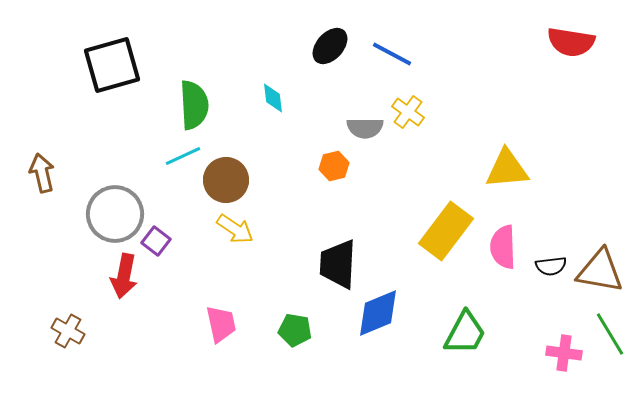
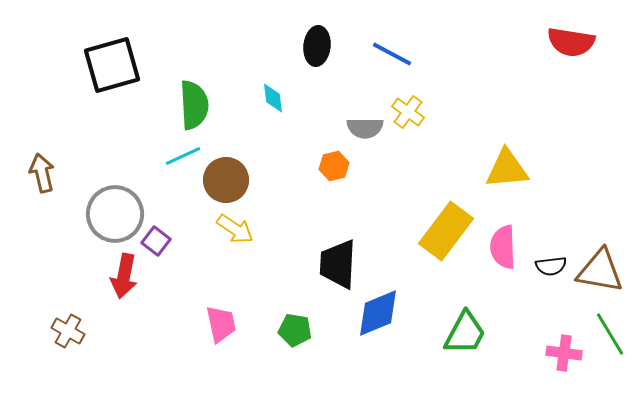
black ellipse: moved 13 px left; rotated 36 degrees counterclockwise
